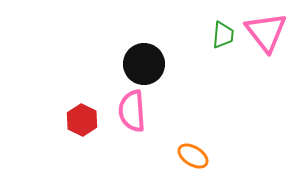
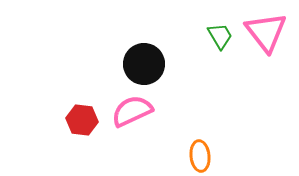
green trapezoid: moved 3 px left, 1 px down; rotated 36 degrees counterclockwise
pink semicircle: rotated 69 degrees clockwise
red hexagon: rotated 20 degrees counterclockwise
orange ellipse: moved 7 px right; rotated 52 degrees clockwise
